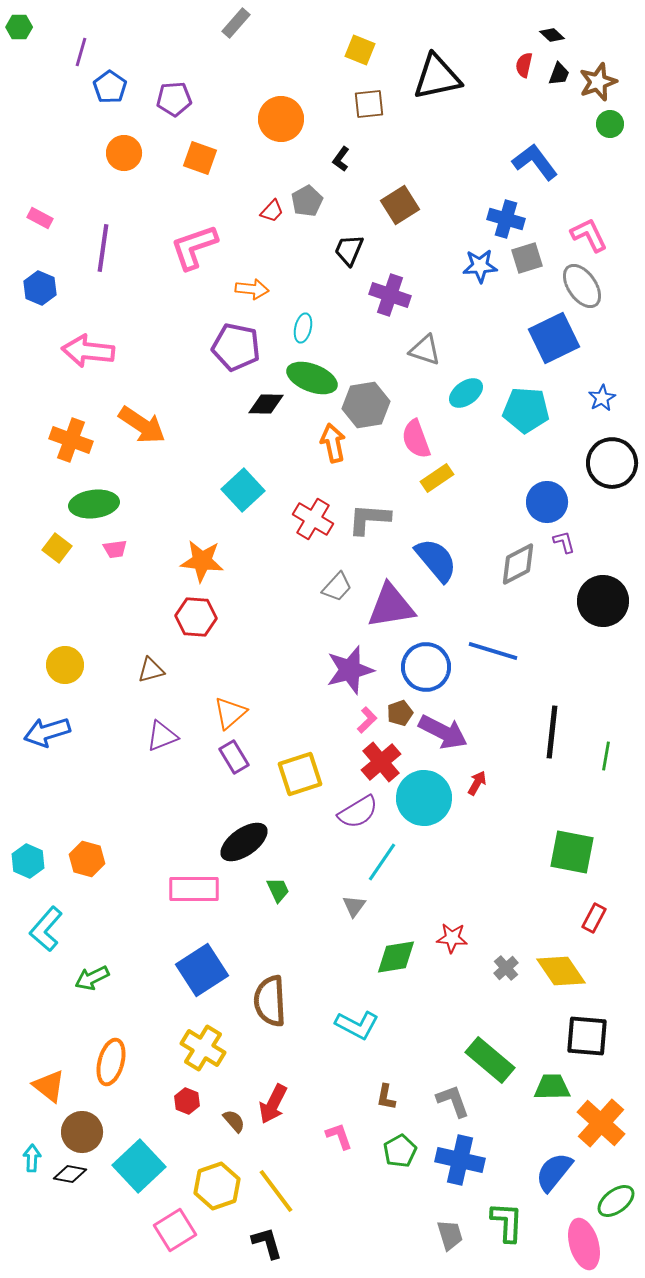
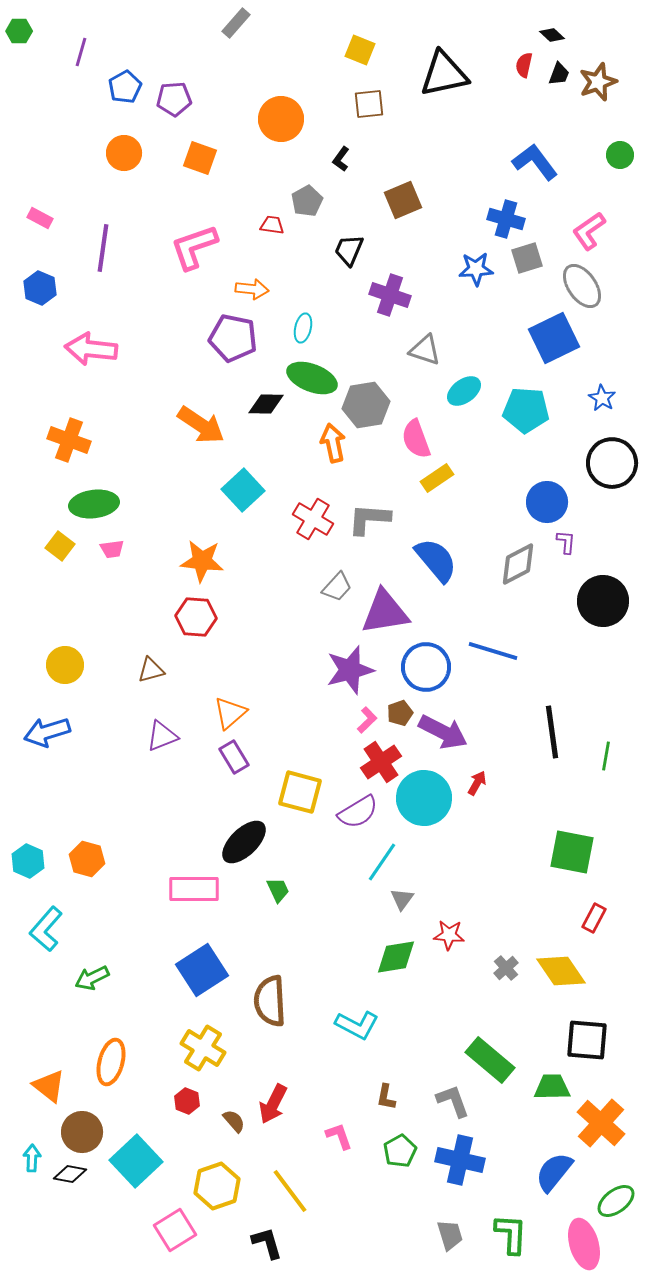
green hexagon at (19, 27): moved 4 px down
black triangle at (437, 77): moved 7 px right, 3 px up
blue pentagon at (110, 87): moved 15 px right; rotated 8 degrees clockwise
green circle at (610, 124): moved 10 px right, 31 px down
brown square at (400, 205): moved 3 px right, 5 px up; rotated 9 degrees clockwise
red trapezoid at (272, 211): moved 14 px down; rotated 125 degrees counterclockwise
pink L-shape at (589, 235): moved 4 px up; rotated 99 degrees counterclockwise
blue star at (480, 266): moved 4 px left, 3 px down
purple pentagon at (236, 347): moved 3 px left, 9 px up
pink arrow at (88, 351): moved 3 px right, 2 px up
cyan ellipse at (466, 393): moved 2 px left, 2 px up
blue star at (602, 398): rotated 12 degrees counterclockwise
orange arrow at (142, 425): moved 59 px right
orange cross at (71, 440): moved 2 px left
purple L-shape at (564, 542): moved 2 px right; rotated 20 degrees clockwise
yellow square at (57, 548): moved 3 px right, 2 px up
pink trapezoid at (115, 549): moved 3 px left
purple triangle at (391, 606): moved 6 px left, 6 px down
black line at (552, 732): rotated 14 degrees counterclockwise
red cross at (381, 762): rotated 6 degrees clockwise
yellow square at (300, 774): moved 18 px down; rotated 33 degrees clockwise
black ellipse at (244, 842): rotated 9 degrees counterclockwise
gray triangle at (354, 906): moved 48 px right, 7 px up
red star at (452, 938): moved 3 px left, 3 px up
black square at (587, 1036): moved 4 px down
cyan square at (139, 1166): moved 3 px left, 5 px up
yellow line at (276, 1191): moved 14 px right
green L-shape at (507, 1222): moved 4 px right, 12 px down
